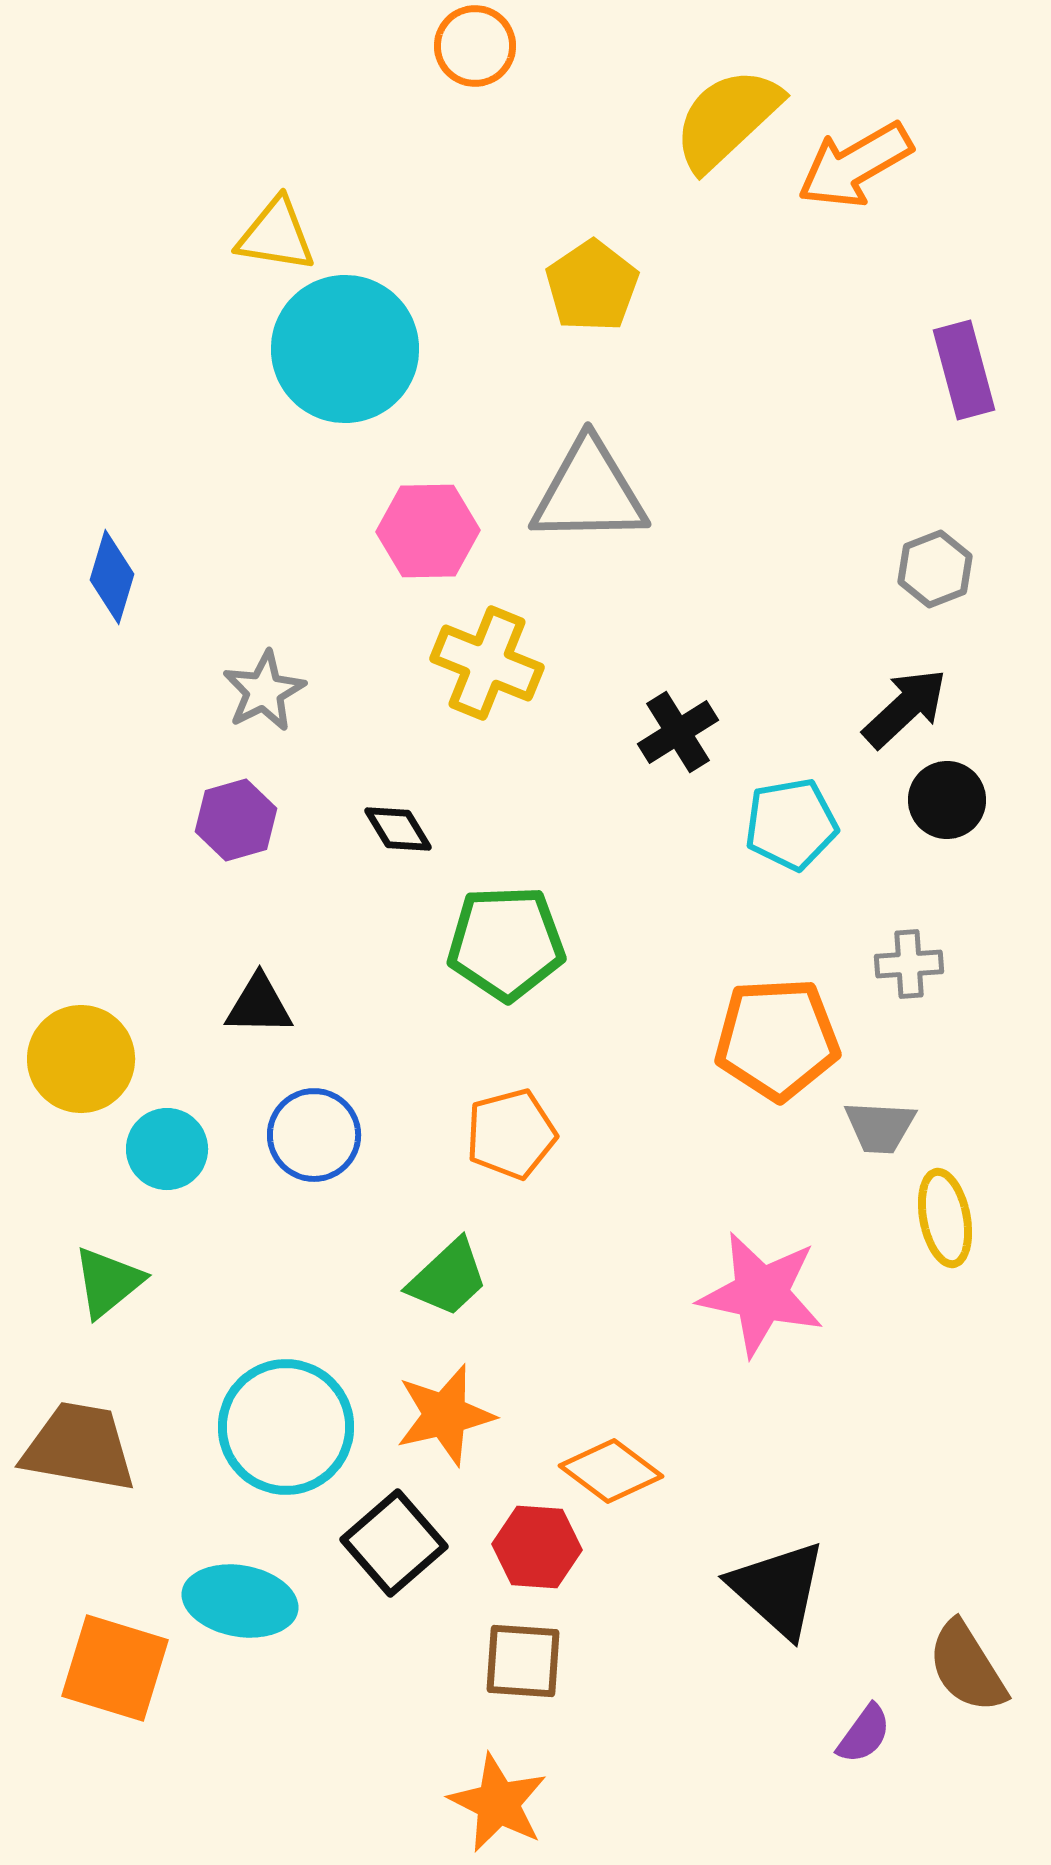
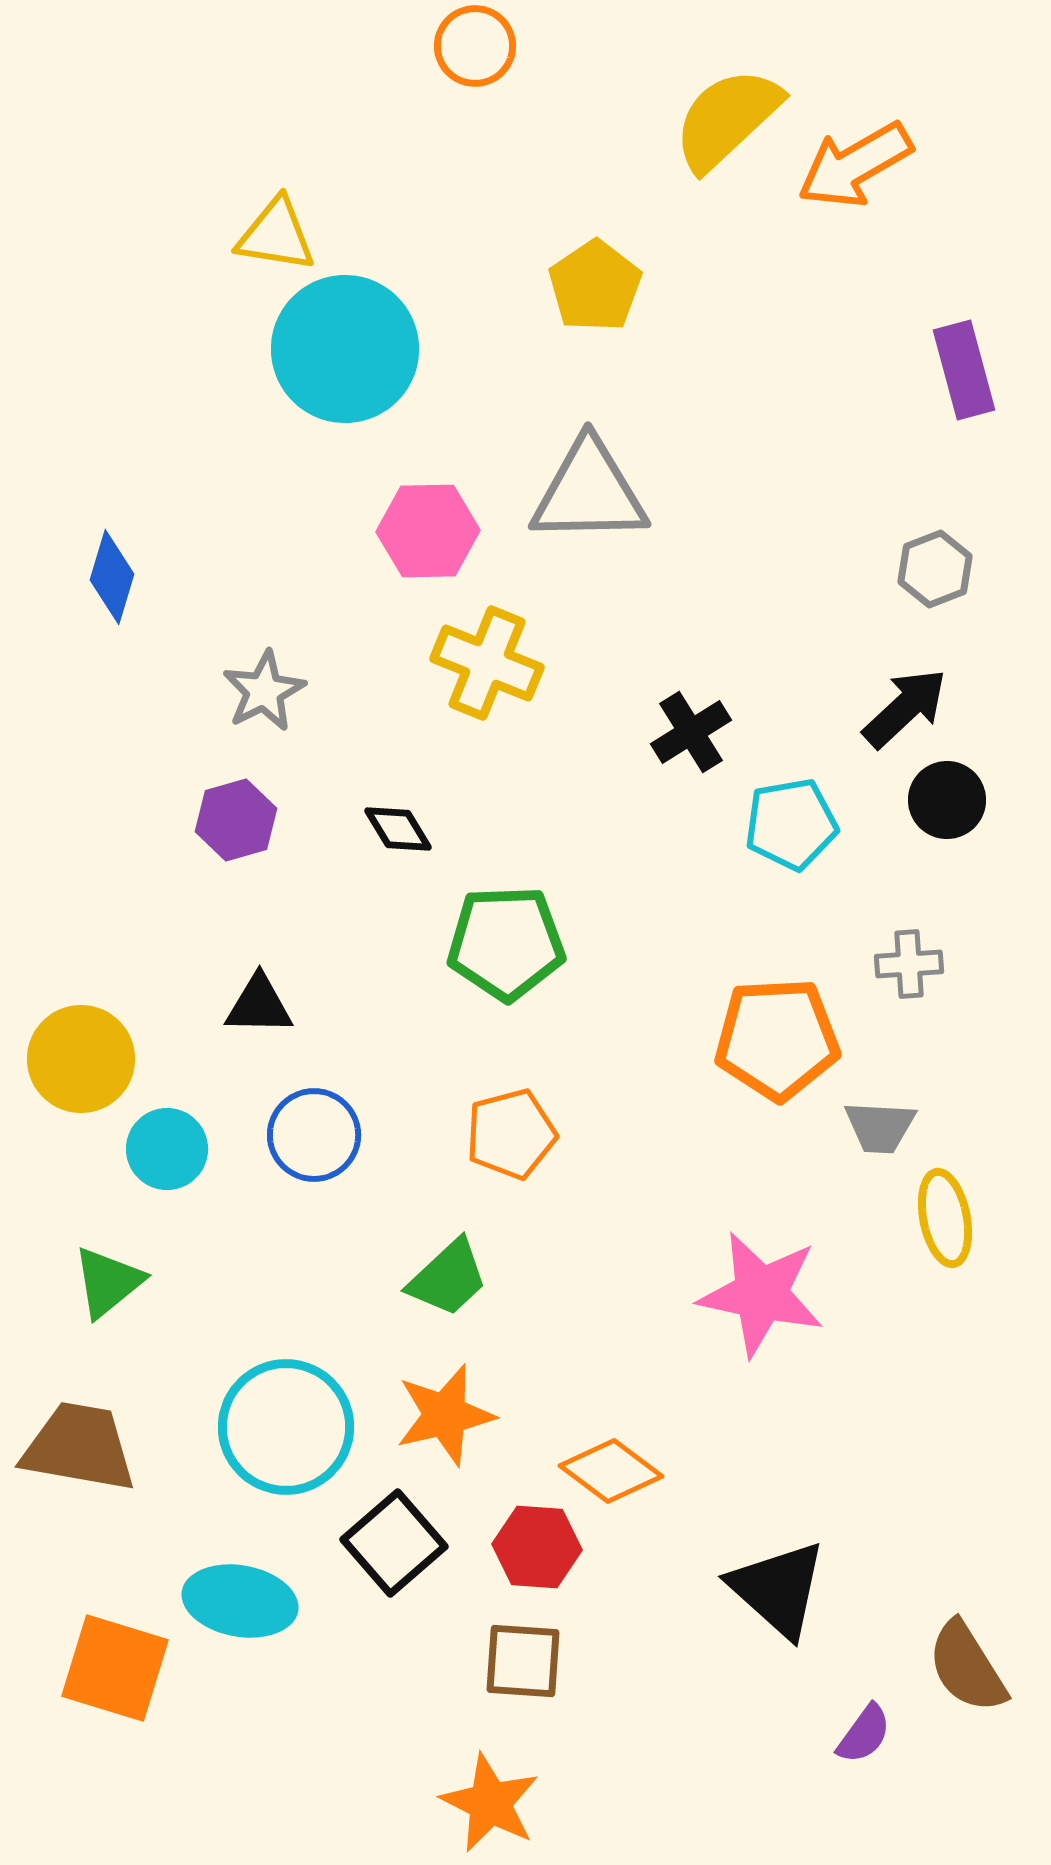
yellow pentagon at (592, 286): moved 3 px right
black cross at (678, 732): moved 13 px right
orange star at (498, 1803): moved 8 px left
